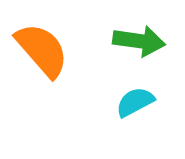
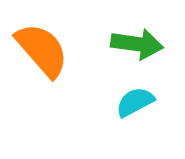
green arrow: moved 2 px left, 3 px down
